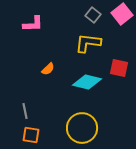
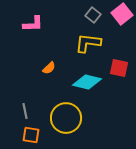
orange semicircle: moved 1 px right, 1 px up
yellow circle: moved 16 px left, 10 px up
